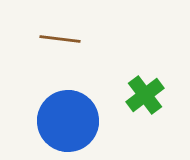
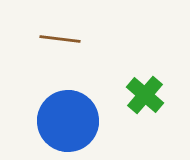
green cross: rotated 12 degrees counterclockwise
